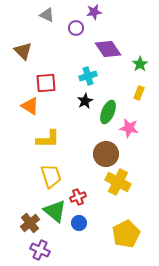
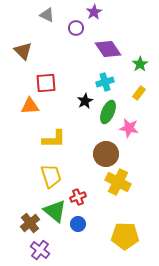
purple star: rotated 21 degrees counterclockwise
cyan cross: moved 17 px right, 6 px down
yellow rectangle: rotated 16 degrees clockwise
orange triangle: rotated 36 degrees counterclockwise
yellow L-shape: moved 6 px right
blue circle: moved 1 px left, 1 px down
yellow pentagon: moved 1 px left, 2 px down; rotated 28 degrees clockwise
purple cross: rotated 12 degrees clockwise
